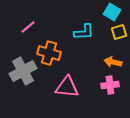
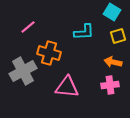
yellow square: moved 1 px left, 4 px down
